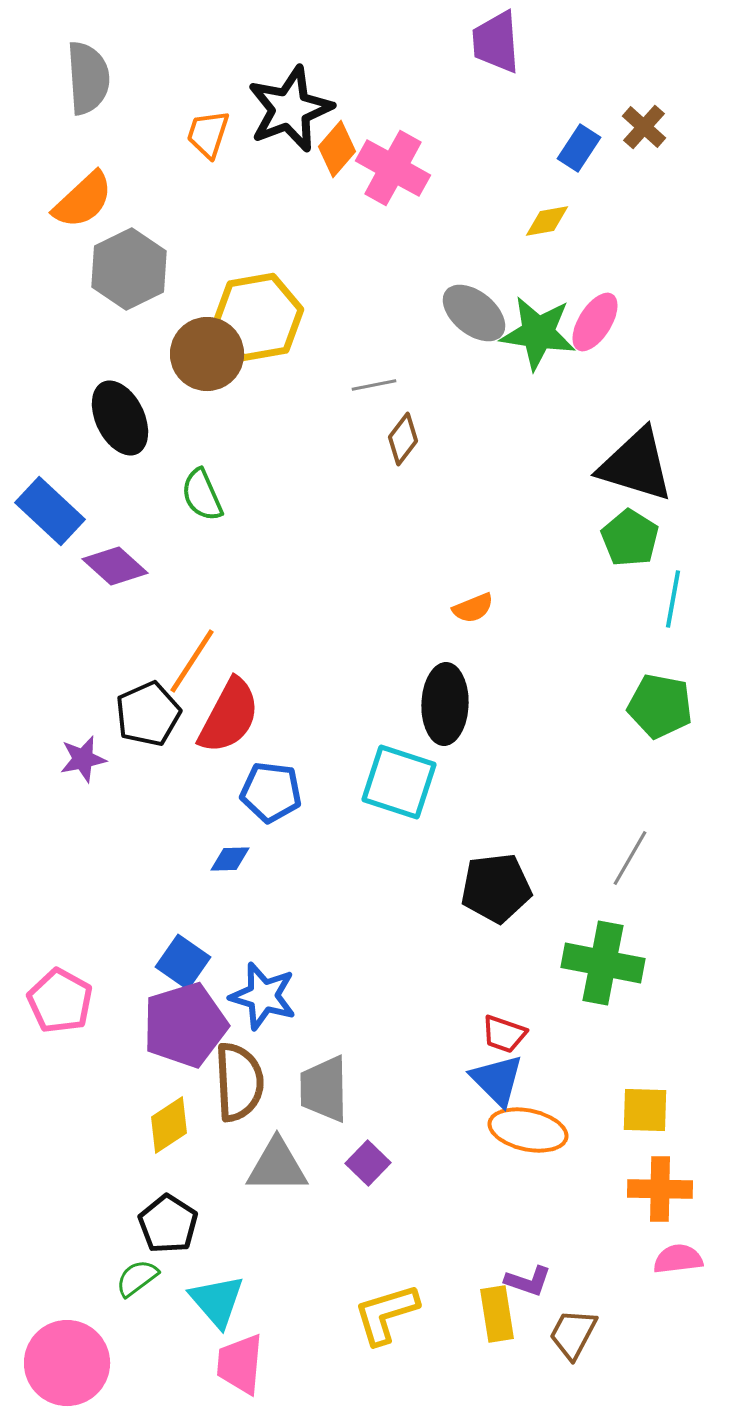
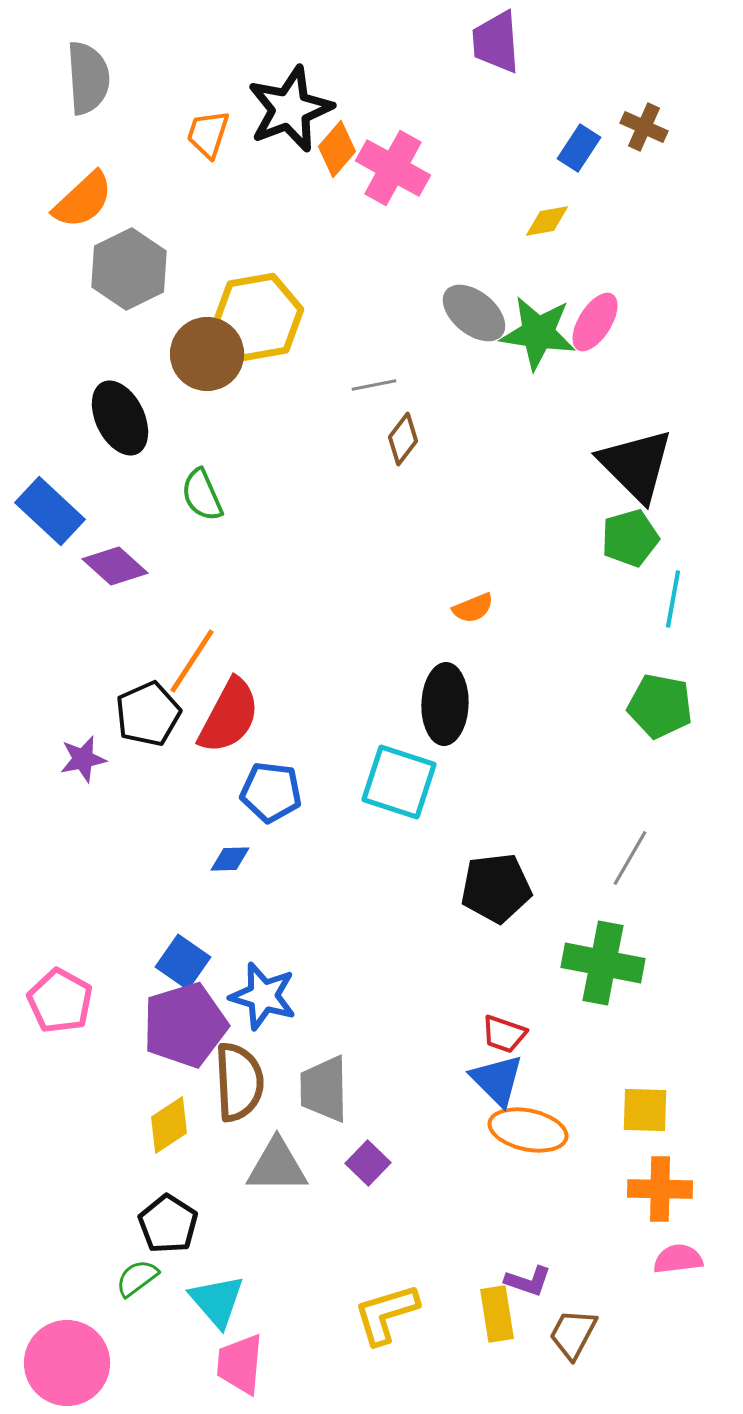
brown cross at (644, 127): rotated 18 degrees counterclockwise
black triangle at (636, 465): rotated 28 degrees clockwise
green pentagon at (630, 538): rotated 24 degrees clockwise
